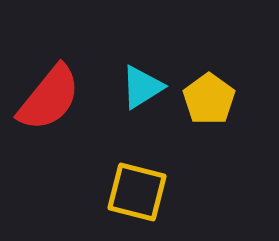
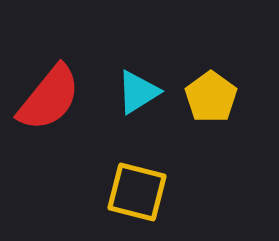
cyan triangle: moved 4 px left, 5 px down
yellow pentagon: moved 2 px right, 2 px up
